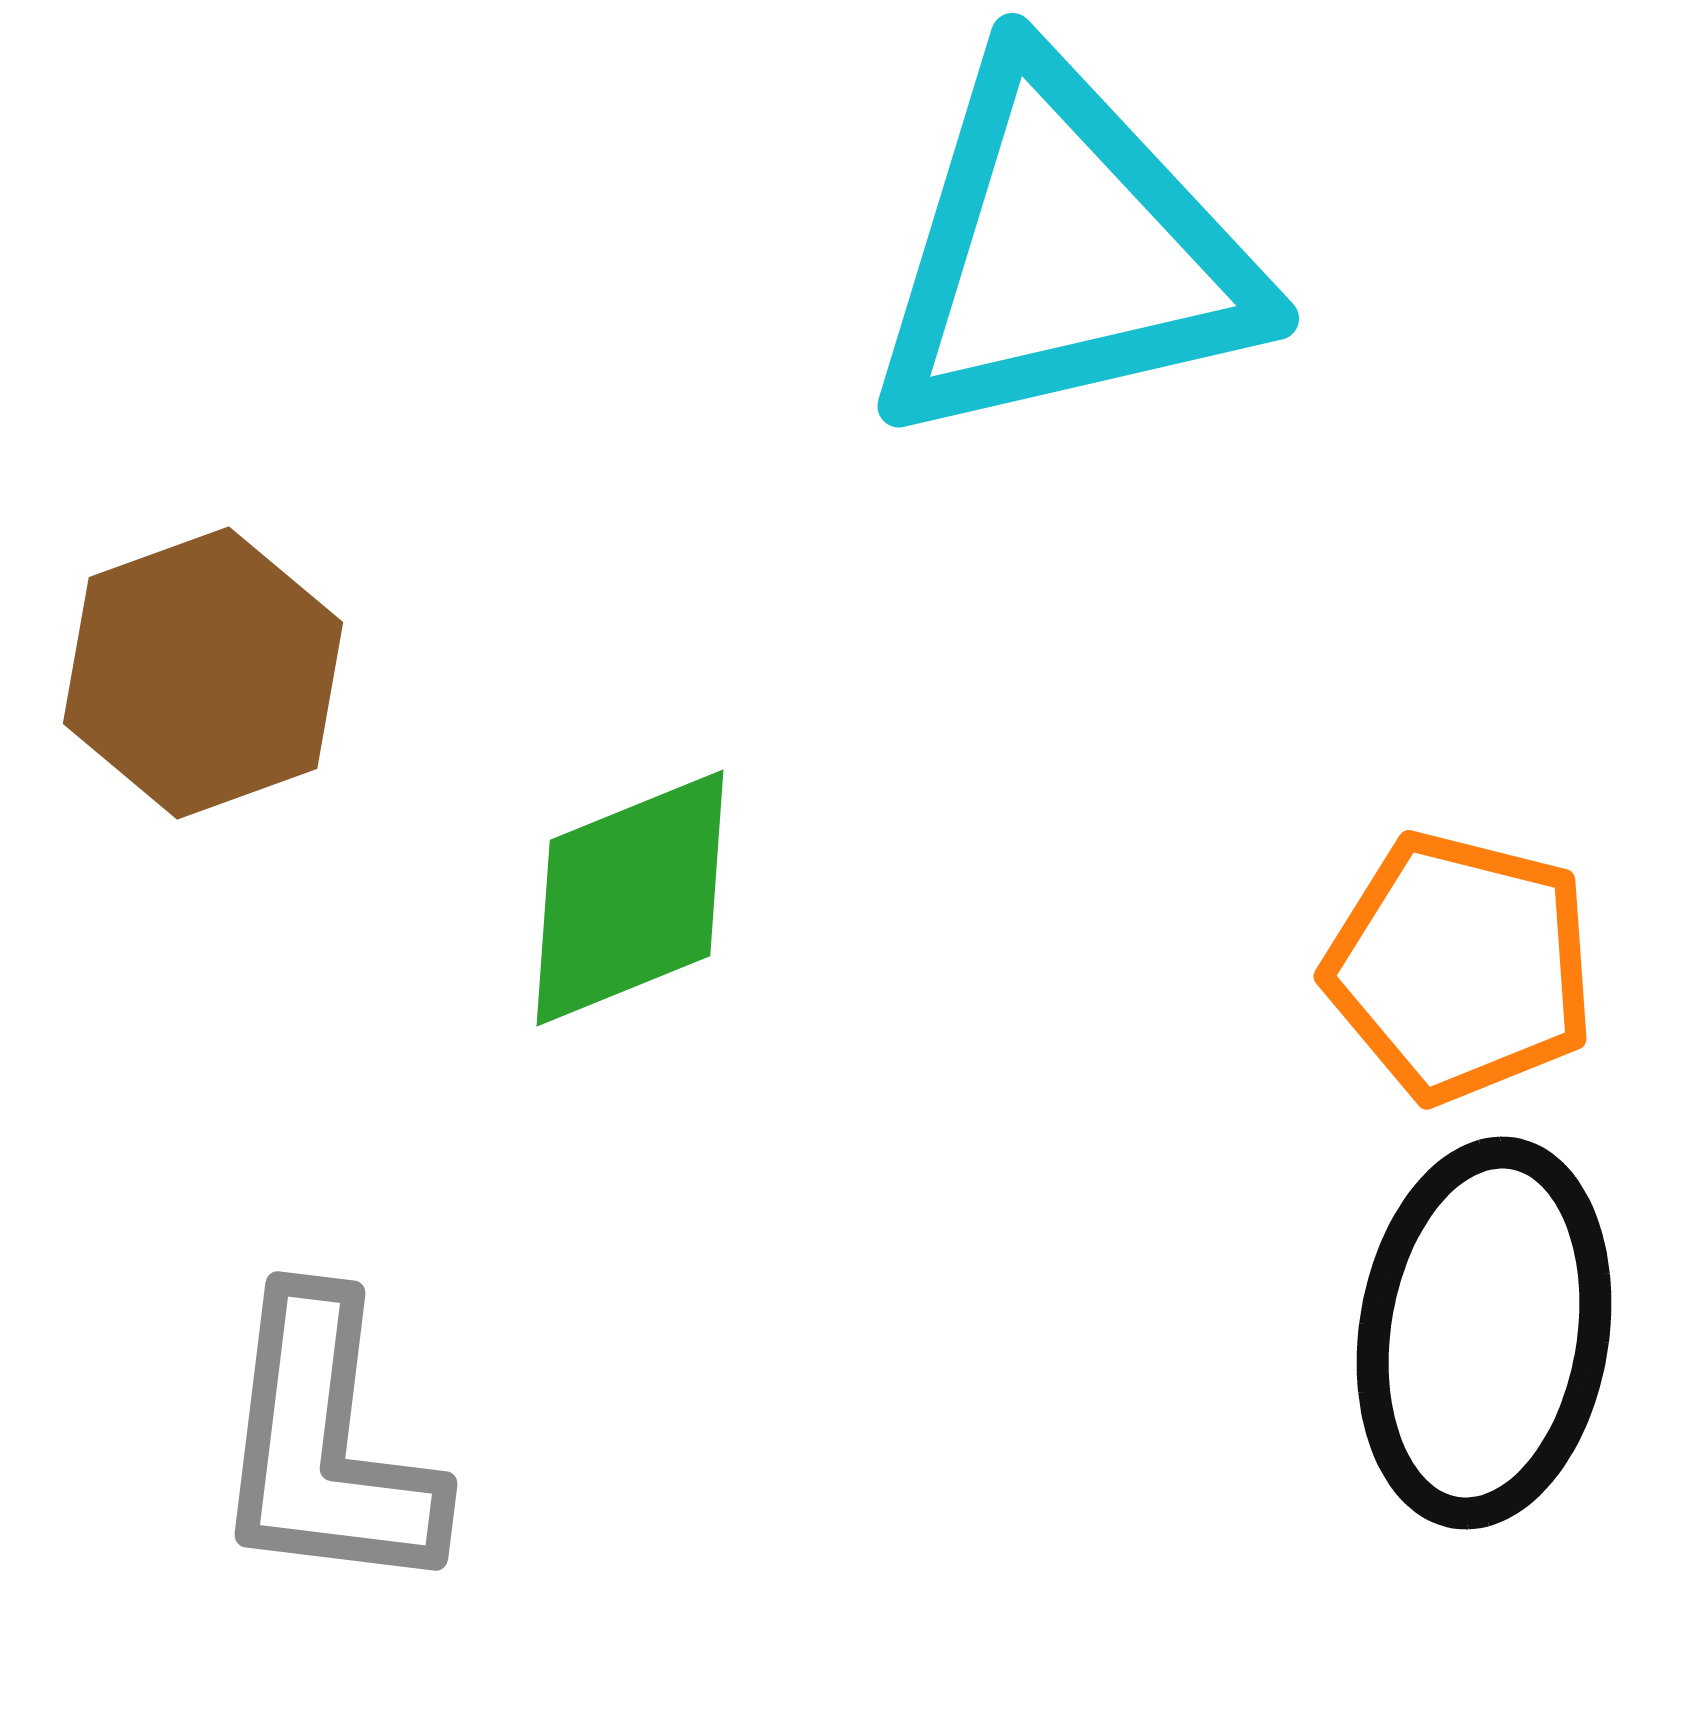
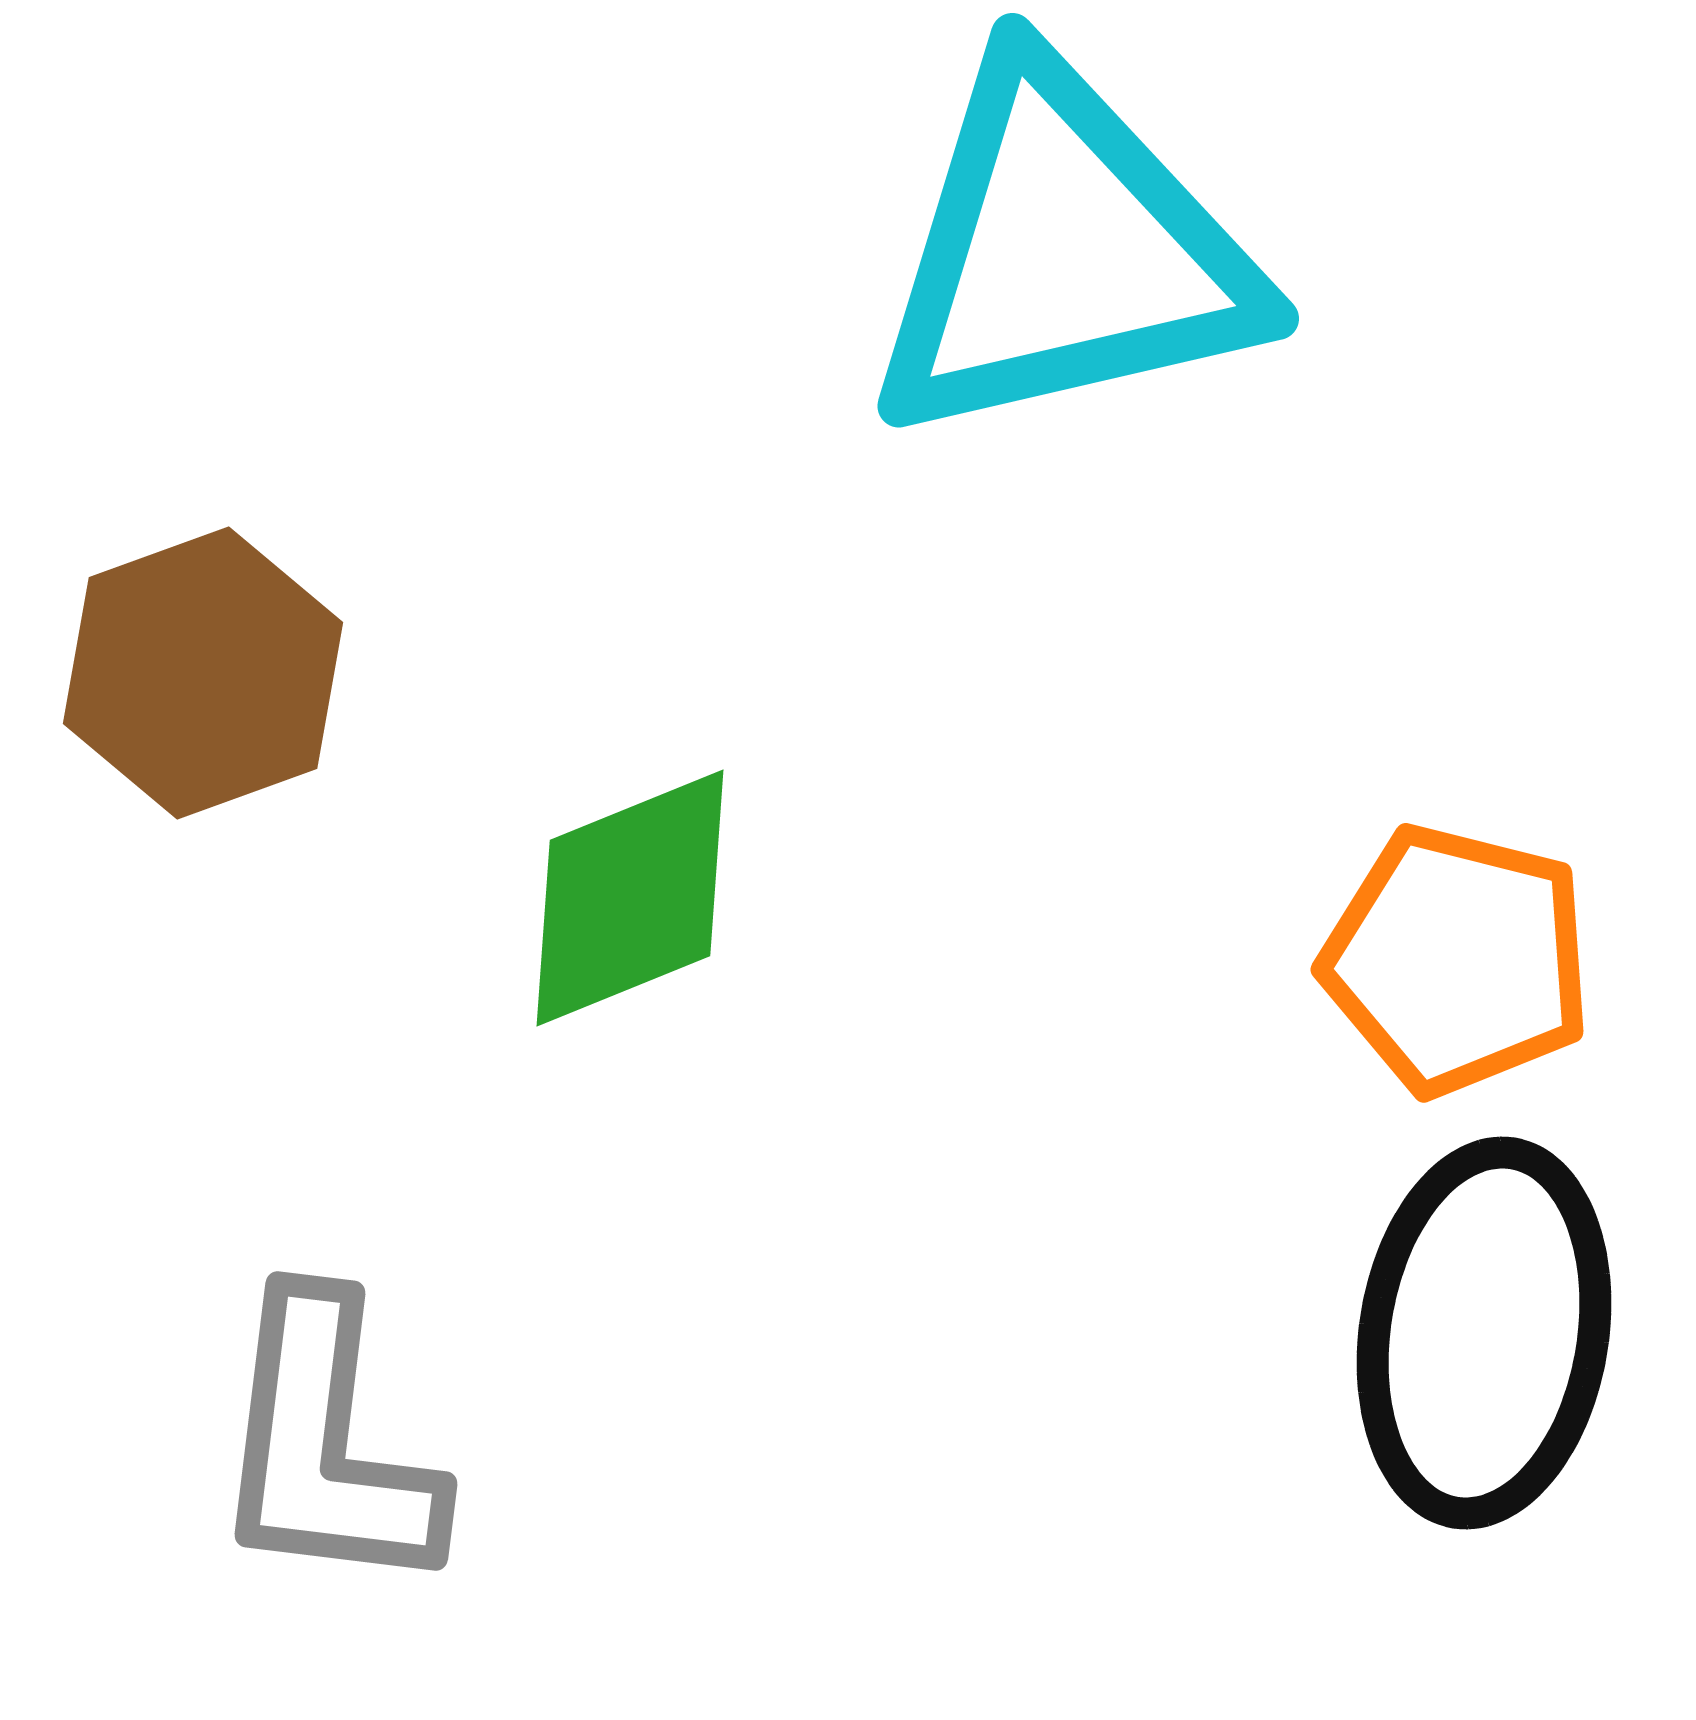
orange pentagon: moved 3 px left, 7 px up
